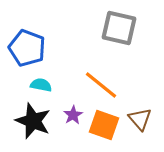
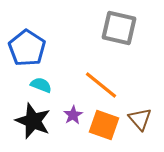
blue pentagon: rotated 12 degrees clockwise
cyan semicircle: rotated 10 degrees clockwise
